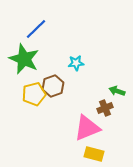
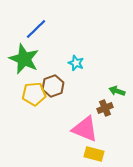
cyan star: rotated 28 degrees clockwise
yellow pentagon: rotated 10 degrees clockwise
pink triangle: moved 2 px left, 1 px down; rotated 44 degrees clockwise
